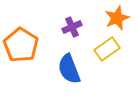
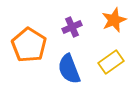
orange star: moved 3 px left, 2 px down
orange pentagon: moved 8 px right
yellow rectangle: moved 4 px right, 13 px down
